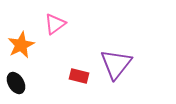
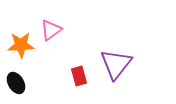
pink triangle: moved 4 px left, 6 px down
orange star: rotated 24 degrees clockwise
red rectangle: rotated 60 degrees clockwise
